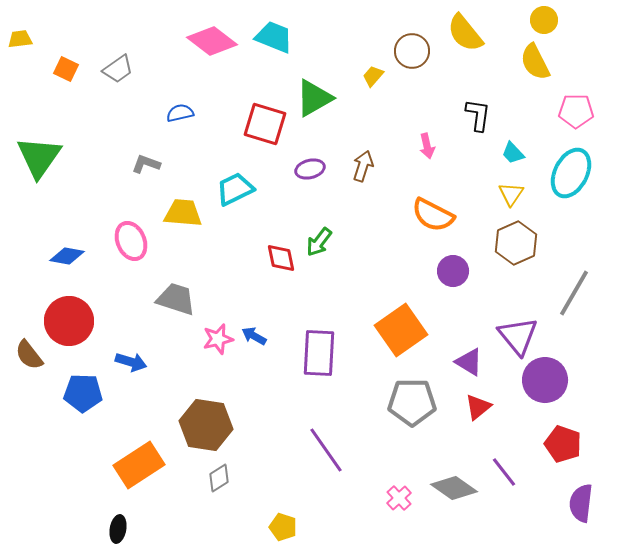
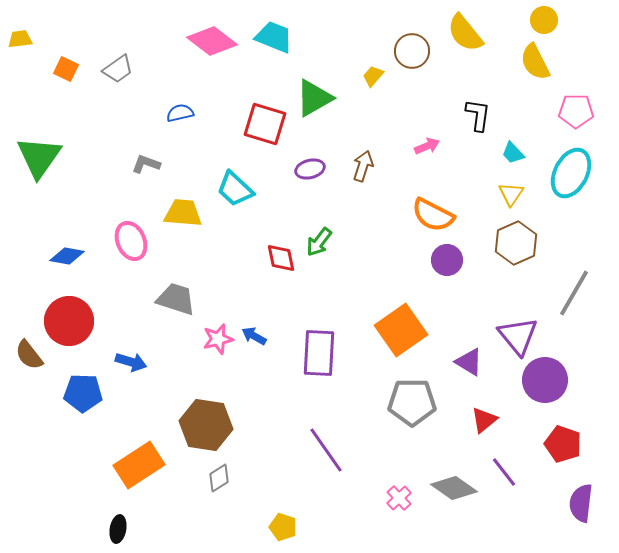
pink arrow at (427, 146): rotated 100 degrees counterclockwise
cyan trapezoid at (235, 189): rotated 111 degrees counterclockwise
purple circle at (453, 271): moved 6 px left, 11 px up
red triangle at (478, 407): moved 6 px right, 13 px down
